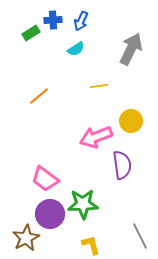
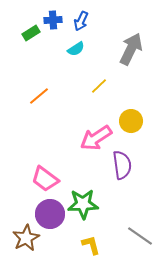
yellow line: rotated 36 degrees counterclockwise
pink arrow: moved 1 px down; rotated 12 degrees counterclockwise
gray line: rotated 28 degrees counterclockwise
